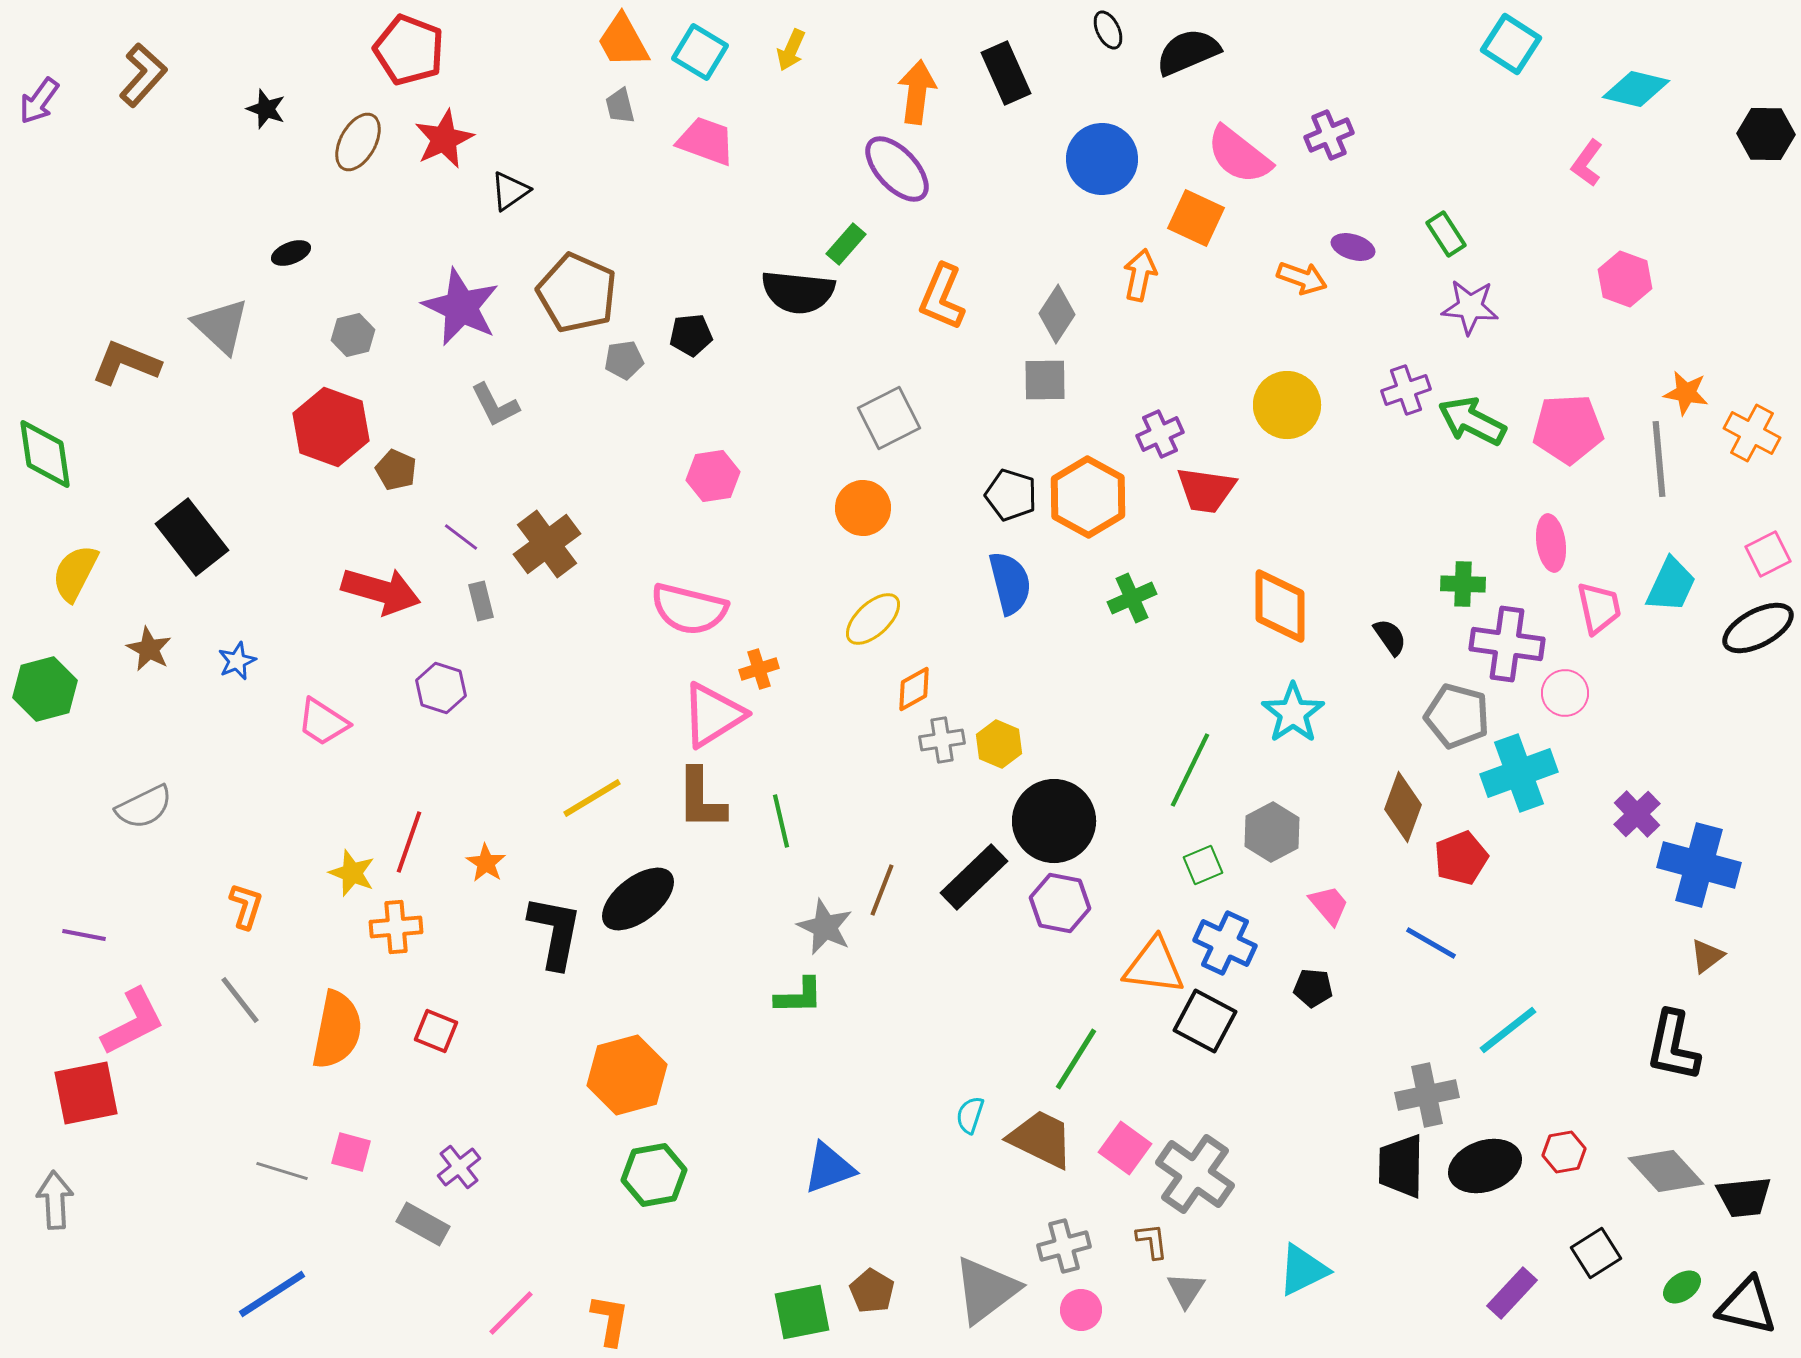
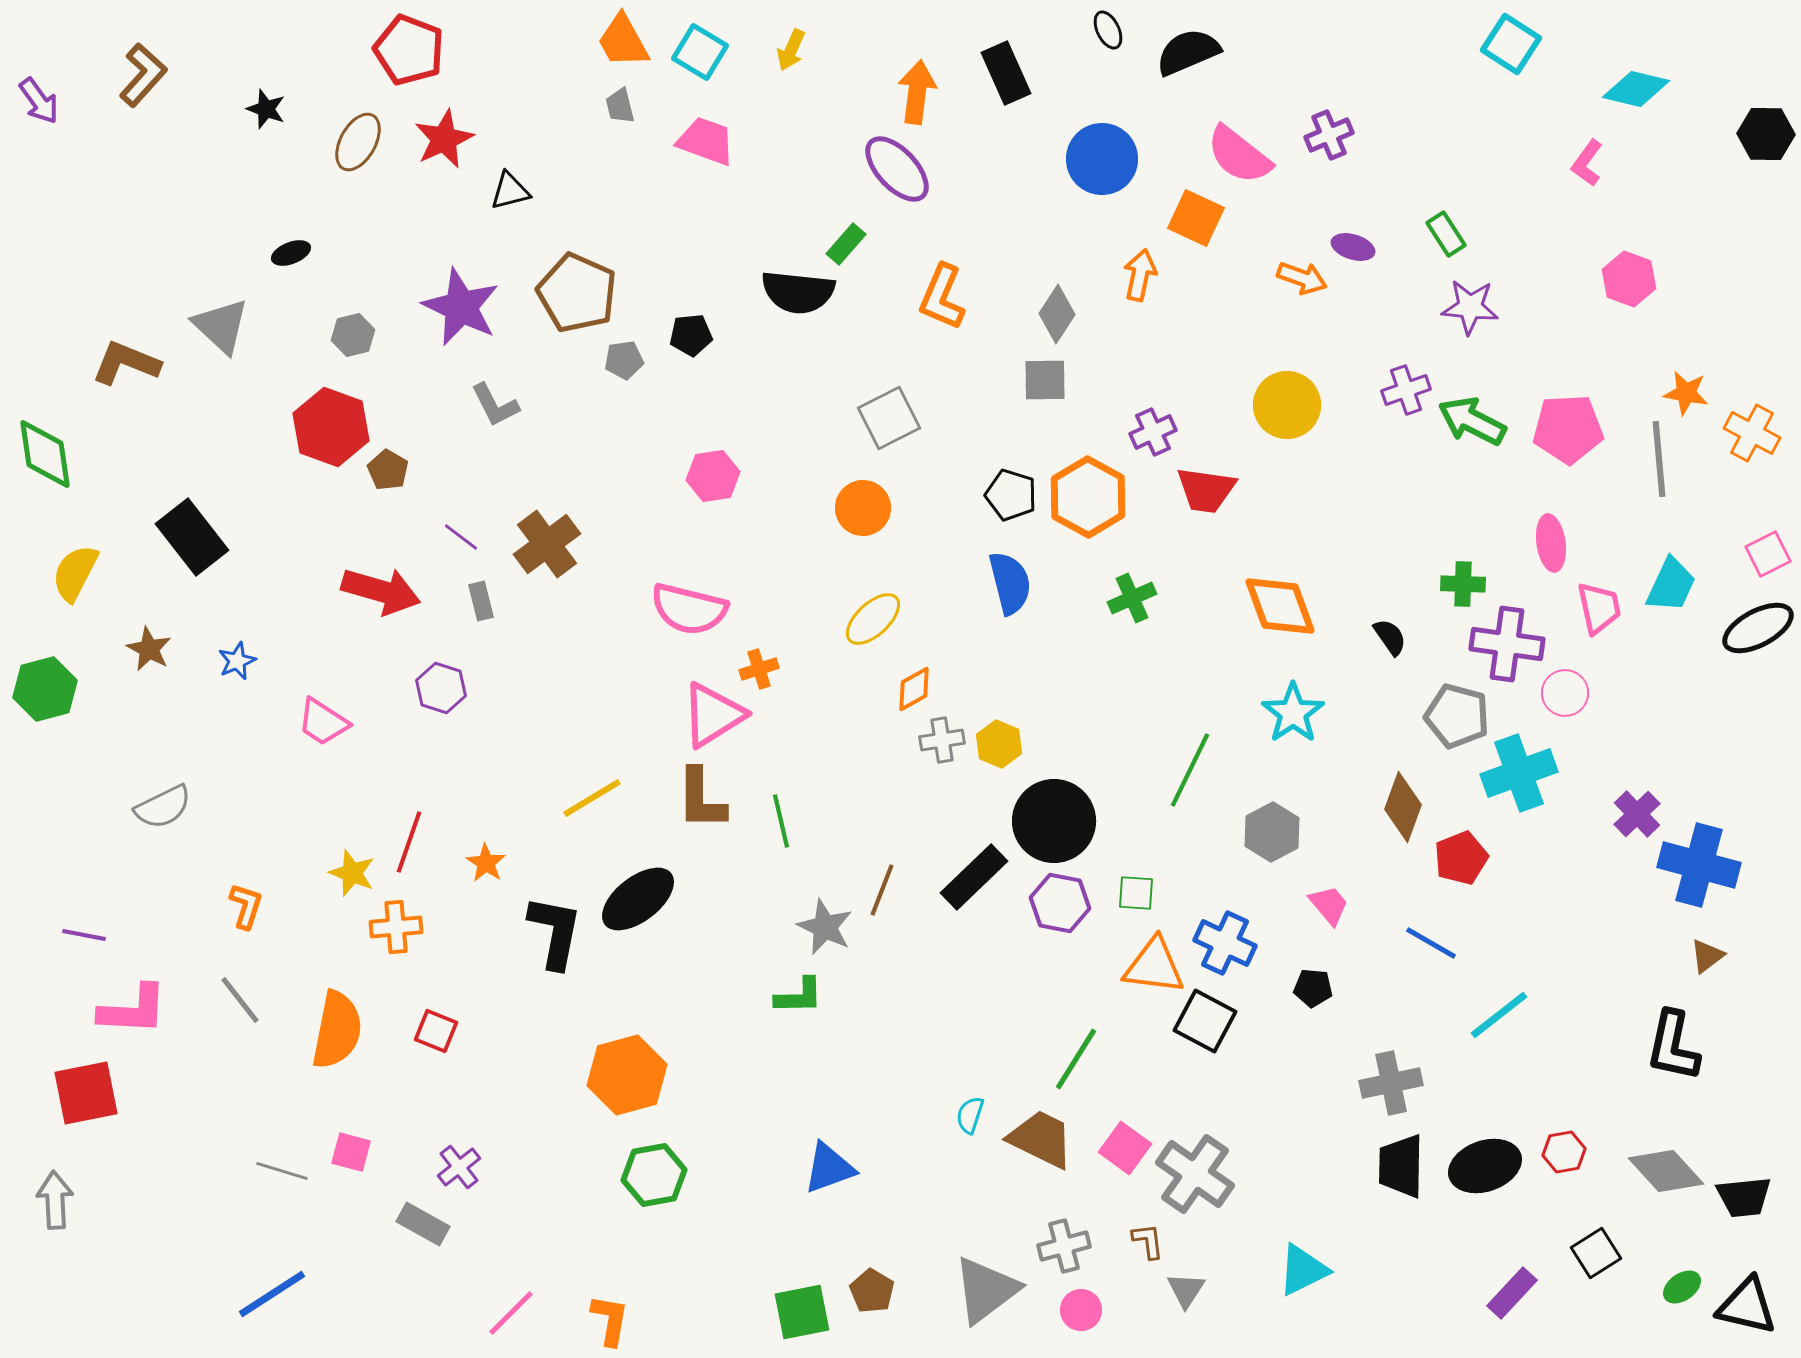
purple arrow at (39, 101): rotated 72 degrees counterclockwise
black triangle at (510, 191): rotated 21 degrees clockwise
pink hexagon at (1625, 279): moved 4 px right
purple cross at (1160, 434): moved 7 px left, 2 px up
brown pentagon at (396, 470): moved 8 px left; rotated 6 degrees clockwise
orange diamond at (1280, 606): rotated 20 degrees counterclockwise
gray semicircle at (144, 807): moved 19 px right
green square at (1203, 865): moved 67 px left, 28 px down; rotated 27 degrees clockwise
pink L-shape at (133, 1022): moved 12 px up; rotated 30 degrees clockwise
cyan line at (1508, 1030): moved 9 px left, 15 px up
gray cross at (1427, 1095): moved 36 px left, 12 px up
brown L-shape at (1152, 1241): moved 4 px left
